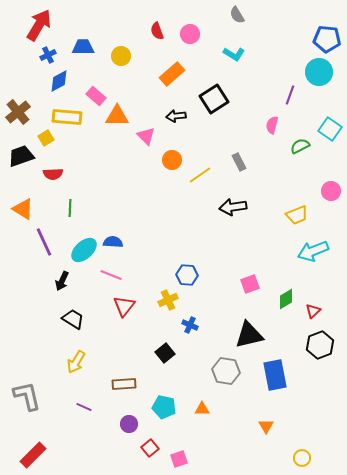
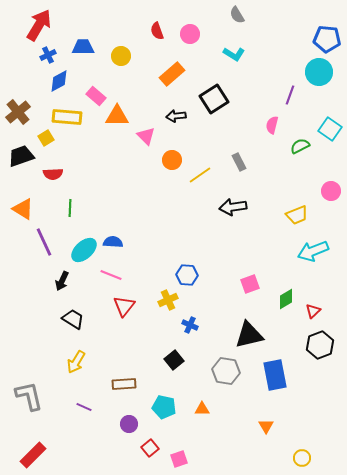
black square at (165, 353): moved 9 px right, 7 px down
gray L-shape at (27, 396): moved 2 px right
